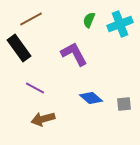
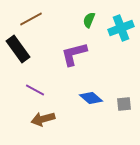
cyan cross: moved 1 px right, 4 px down
black rectangle: moved 1 px left, 1 px down
purple L-shape: rotated 76 degrees counterclockwise
purple line: moved 2 px down
